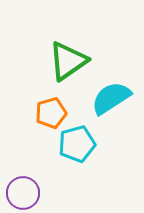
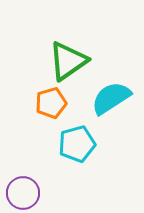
orange pentagon: moved 10 px up
